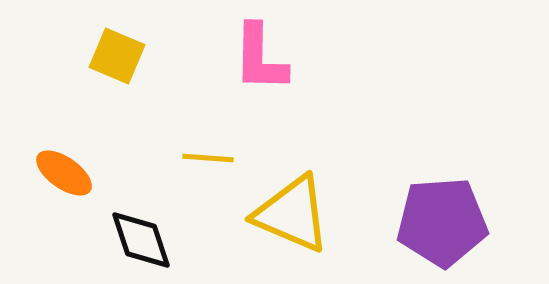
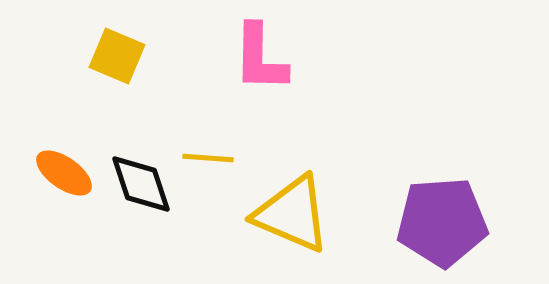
black diamond: moved 56 px up
